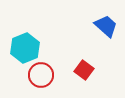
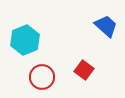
cyan hexagon: moved 8 px up
red circle: moved 1 px right, 2 px down
